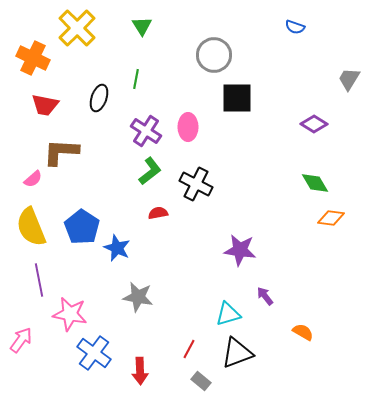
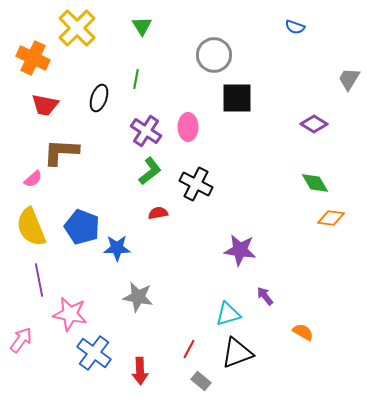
blue pentagon: rotated 12 degrees counterclockwise
blue star: rotated 24 degrees counterclockwise
